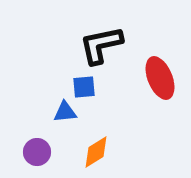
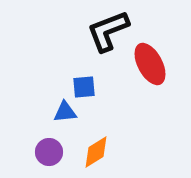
black L-shape: moved 7 px right, 14 px up; rotated 9 degrees counterclockwise
red ellipse: moved 10 px left, 14 px up; rotated 6 degrees counterclockwise
purple circle: moved 12 px right
